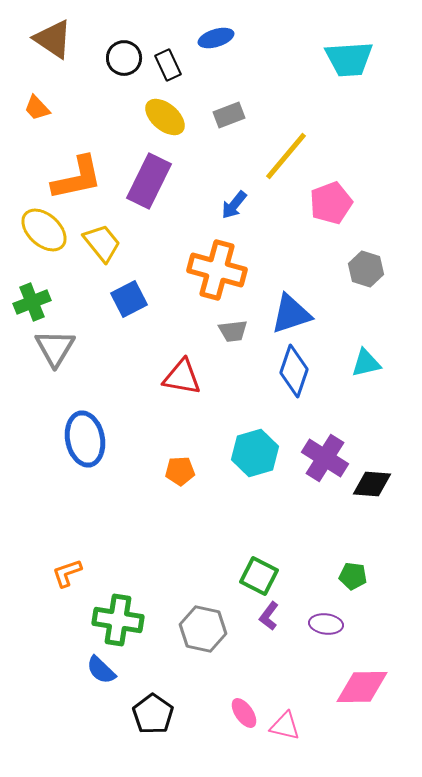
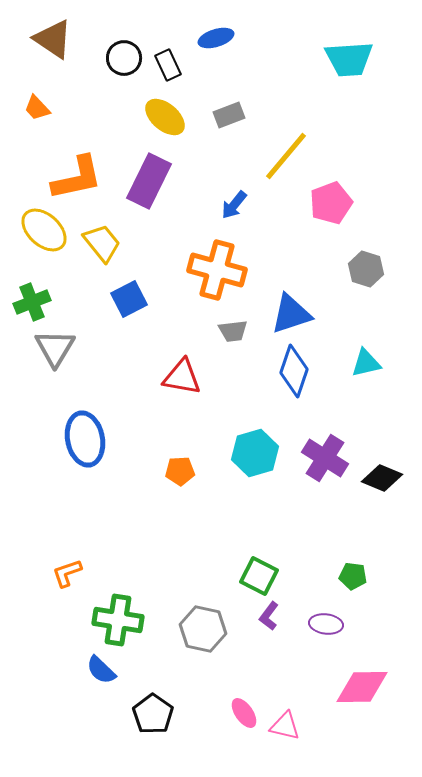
black diamond at (372, 484): moved 10 px right, 6 px up; rotated 18 degrees clockwise
